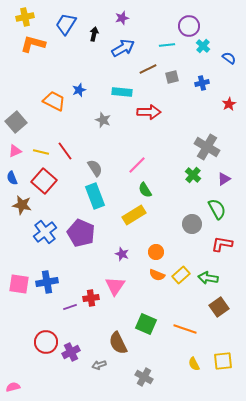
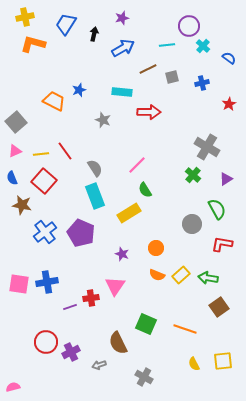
yellow line at (41, 152): moved 2 px down; rotated 21 degrees counterclockwise
purple triangle at (224, 179): moved 2 px right
yellow rectangle at (134, 215): moved 5 px left, 2 px up
orange circle at (156, 252): moved 4 px up
